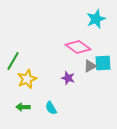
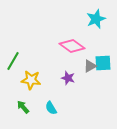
pink diamond: moved 6 px left, 1 px up
yellow star: moved 4 px right, 1 px down; rotated 30 degrees clockwise
green arrow: rotated 48 degrees clockwise
